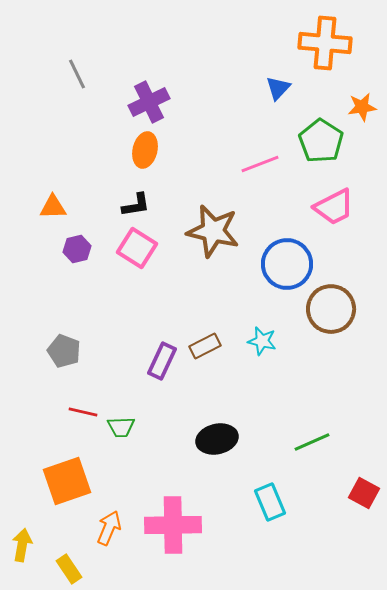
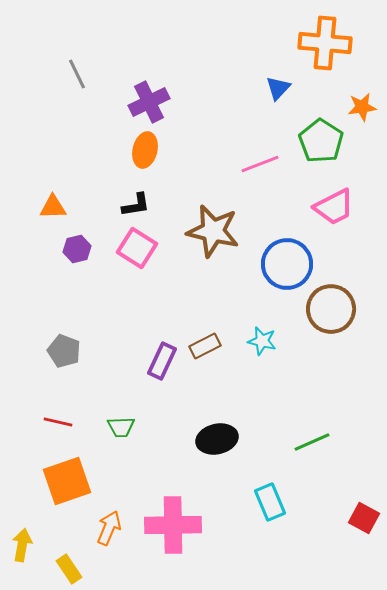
red line: moved 25 px left, 10 px down
red square: moved 25 px down
